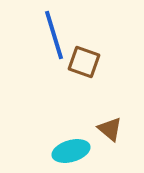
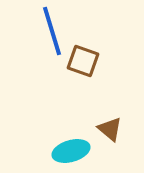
blue line: moved 2 px left, 4 px up
brown square: moved 1 px left, 1 px up
